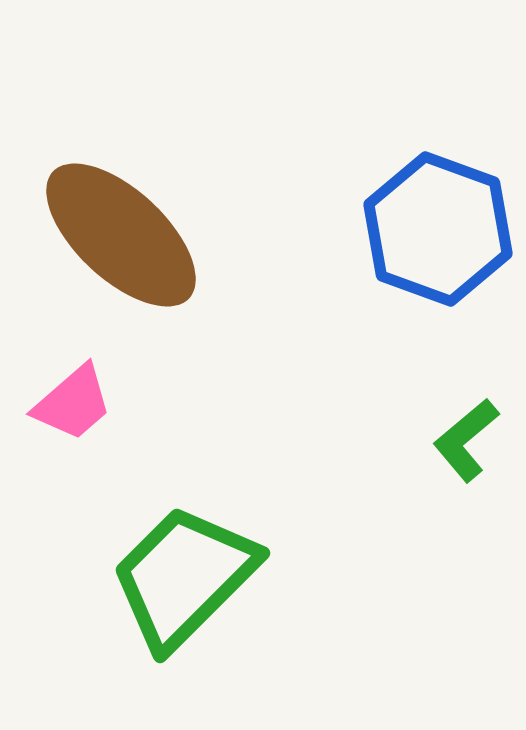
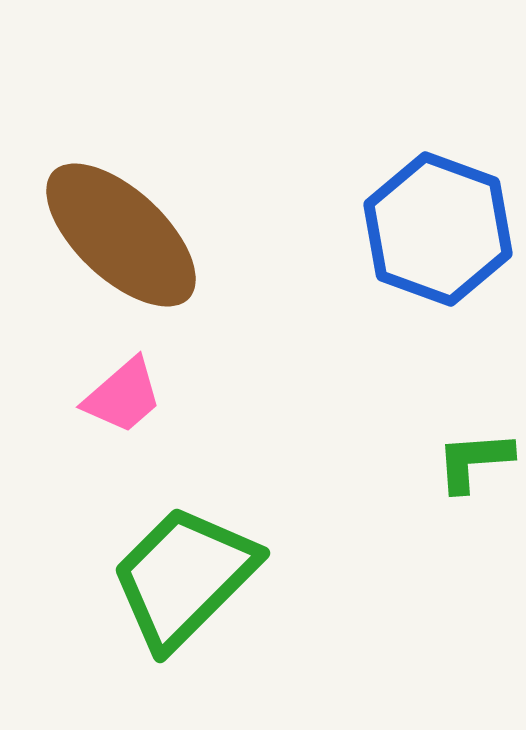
pink trapezoid: moved 50 px right, 7 px up
green L-shape: moved 8 px right, 21 px down; rotated 36 degrees clockwise
